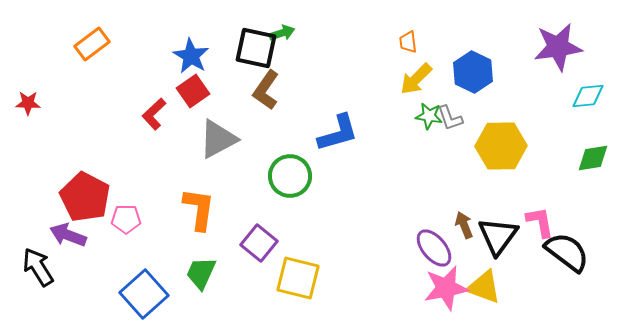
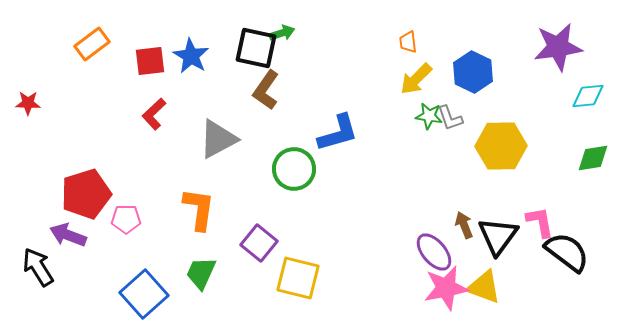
red square: moved 43 px left, 30 px up; rotated 28 degrees clockwise
green circle: moved 4 px right, 7 px up
red pentagon: moved 1 px right, 3 px up; rotated 27 degrees clockwise
purple ellipse: moved 4 px down
